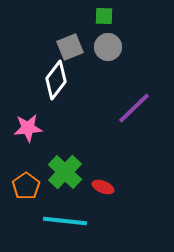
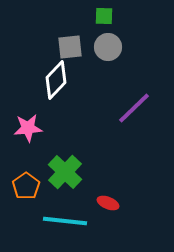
gray square: rotated 16 degrees clockwise
white diamond: rotated 6 degrees clockwise
red ellipse: moved 5 px right, 16 px down
